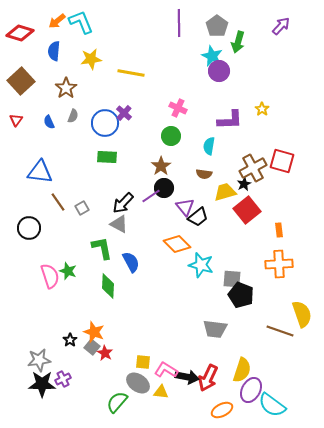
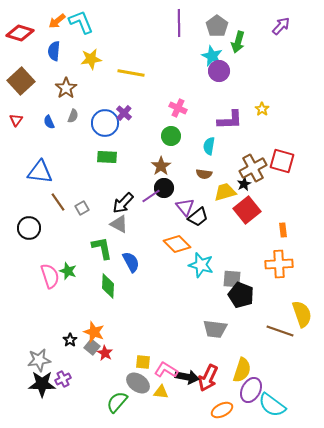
orange rectangle at (279, 230): moved 4 px right
